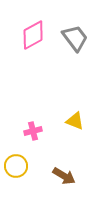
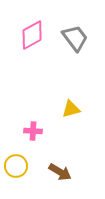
pink diamond: moved 1 px left
yellow triangle: moved 4 px left, 12 px up; rotated 36 degrees counterclockwise
pink cross: rotated 18 degrees clockwise
brown arrow: moved 4 px left, 4 px up
